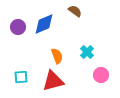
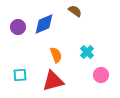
orange semicircle: moved 1 px left, 1 px up
cyan square: moved 1 px left, 2 px up
